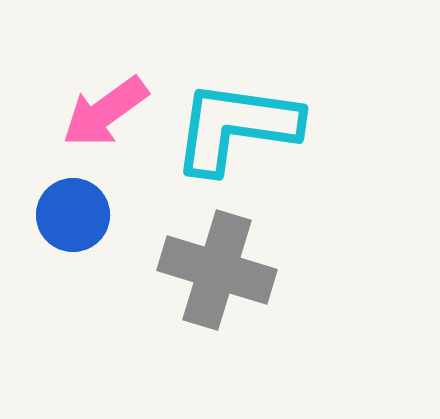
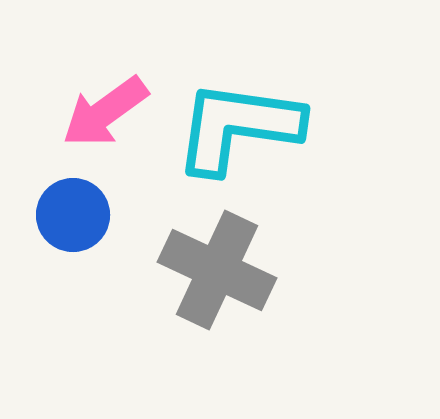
cyan L-shape: moved 2 px right
gray cross: rotated 8 degrees clockwise
